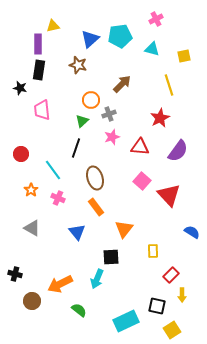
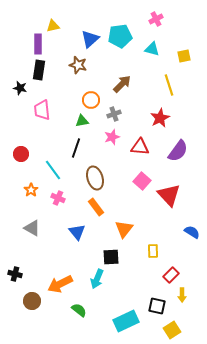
gray cross at (109, 114): moved 5 px right
green triangle at (82, 121): rotated 32 degrees clockwise
